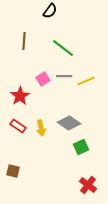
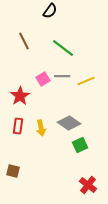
brown line: rotated 30 degrees counterclockwise
gray line: moved 2 px left
red rectangle: rotated 63 degrees clockwise
green square: moved 1 px left, 2 px up
